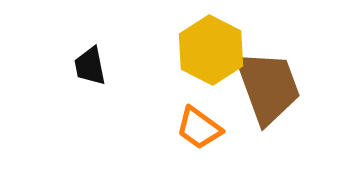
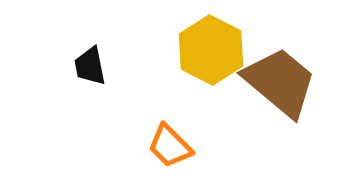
brown trapezoid: moved 12 px right, 5 px up; rotated 30 degrees counterclockwise
orange trapezoid: moved 29 px left, 18 px down; rotated 9 degrees clockwise
